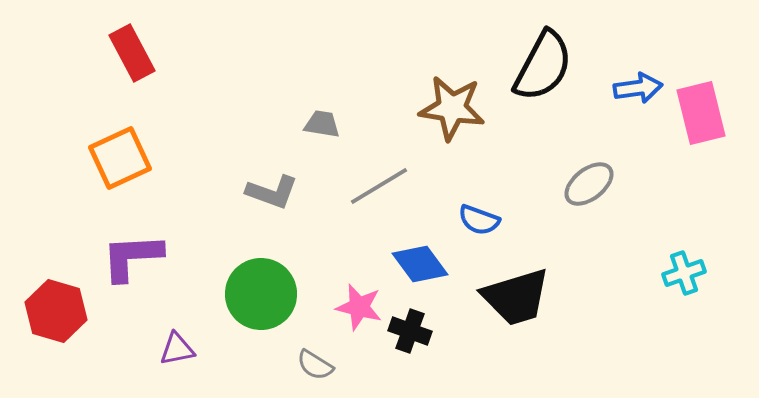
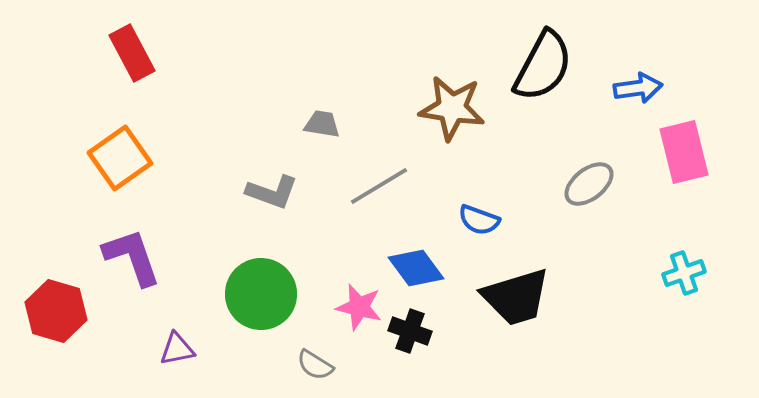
pink rectangle: moved 17 px left, 39 px down
orange square: rotated 10 degrees counterclockwise
purple L-shape: rotated 74 degrees clockwise
blue diamond: moved 4 px left, 4 px down
